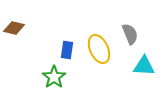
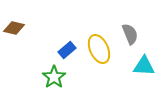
blue rectangle: rotated 42 degrees clockwise
